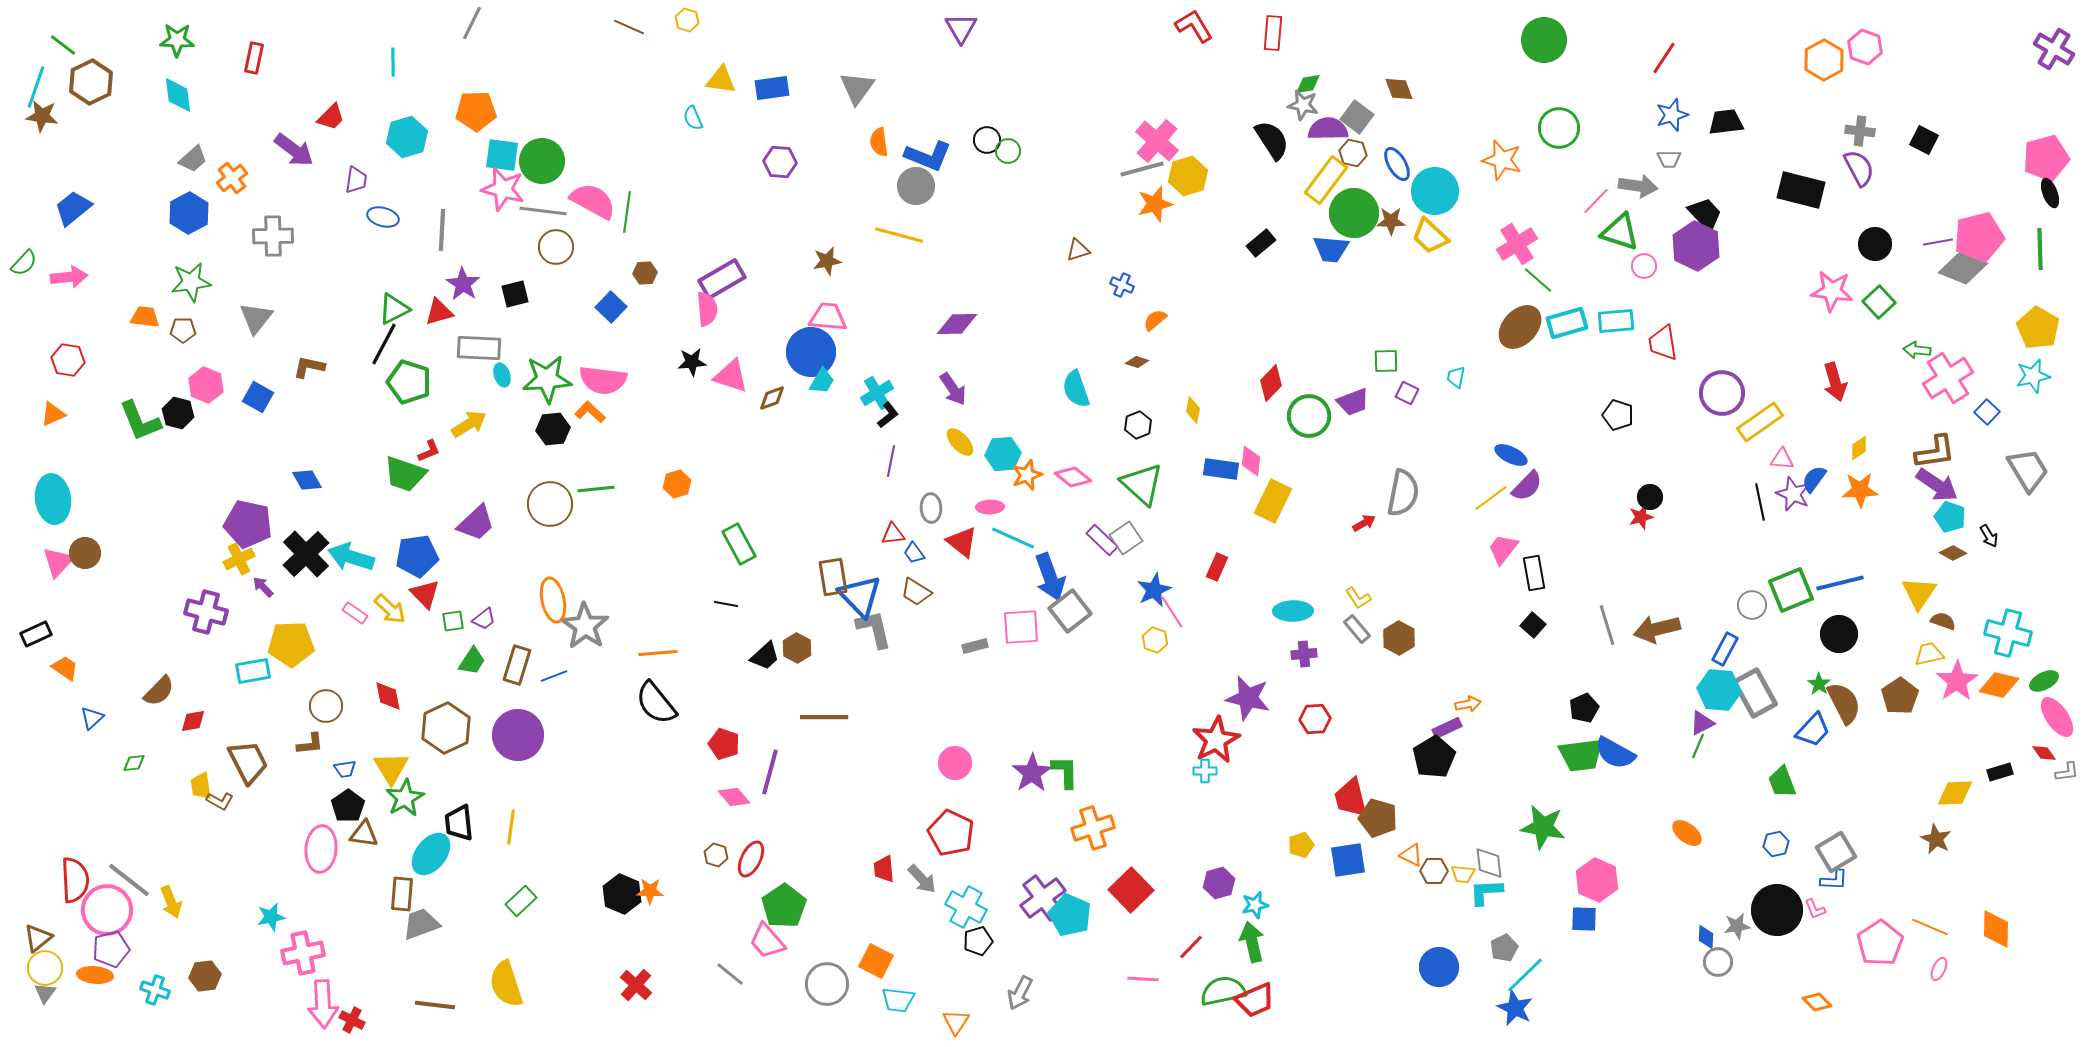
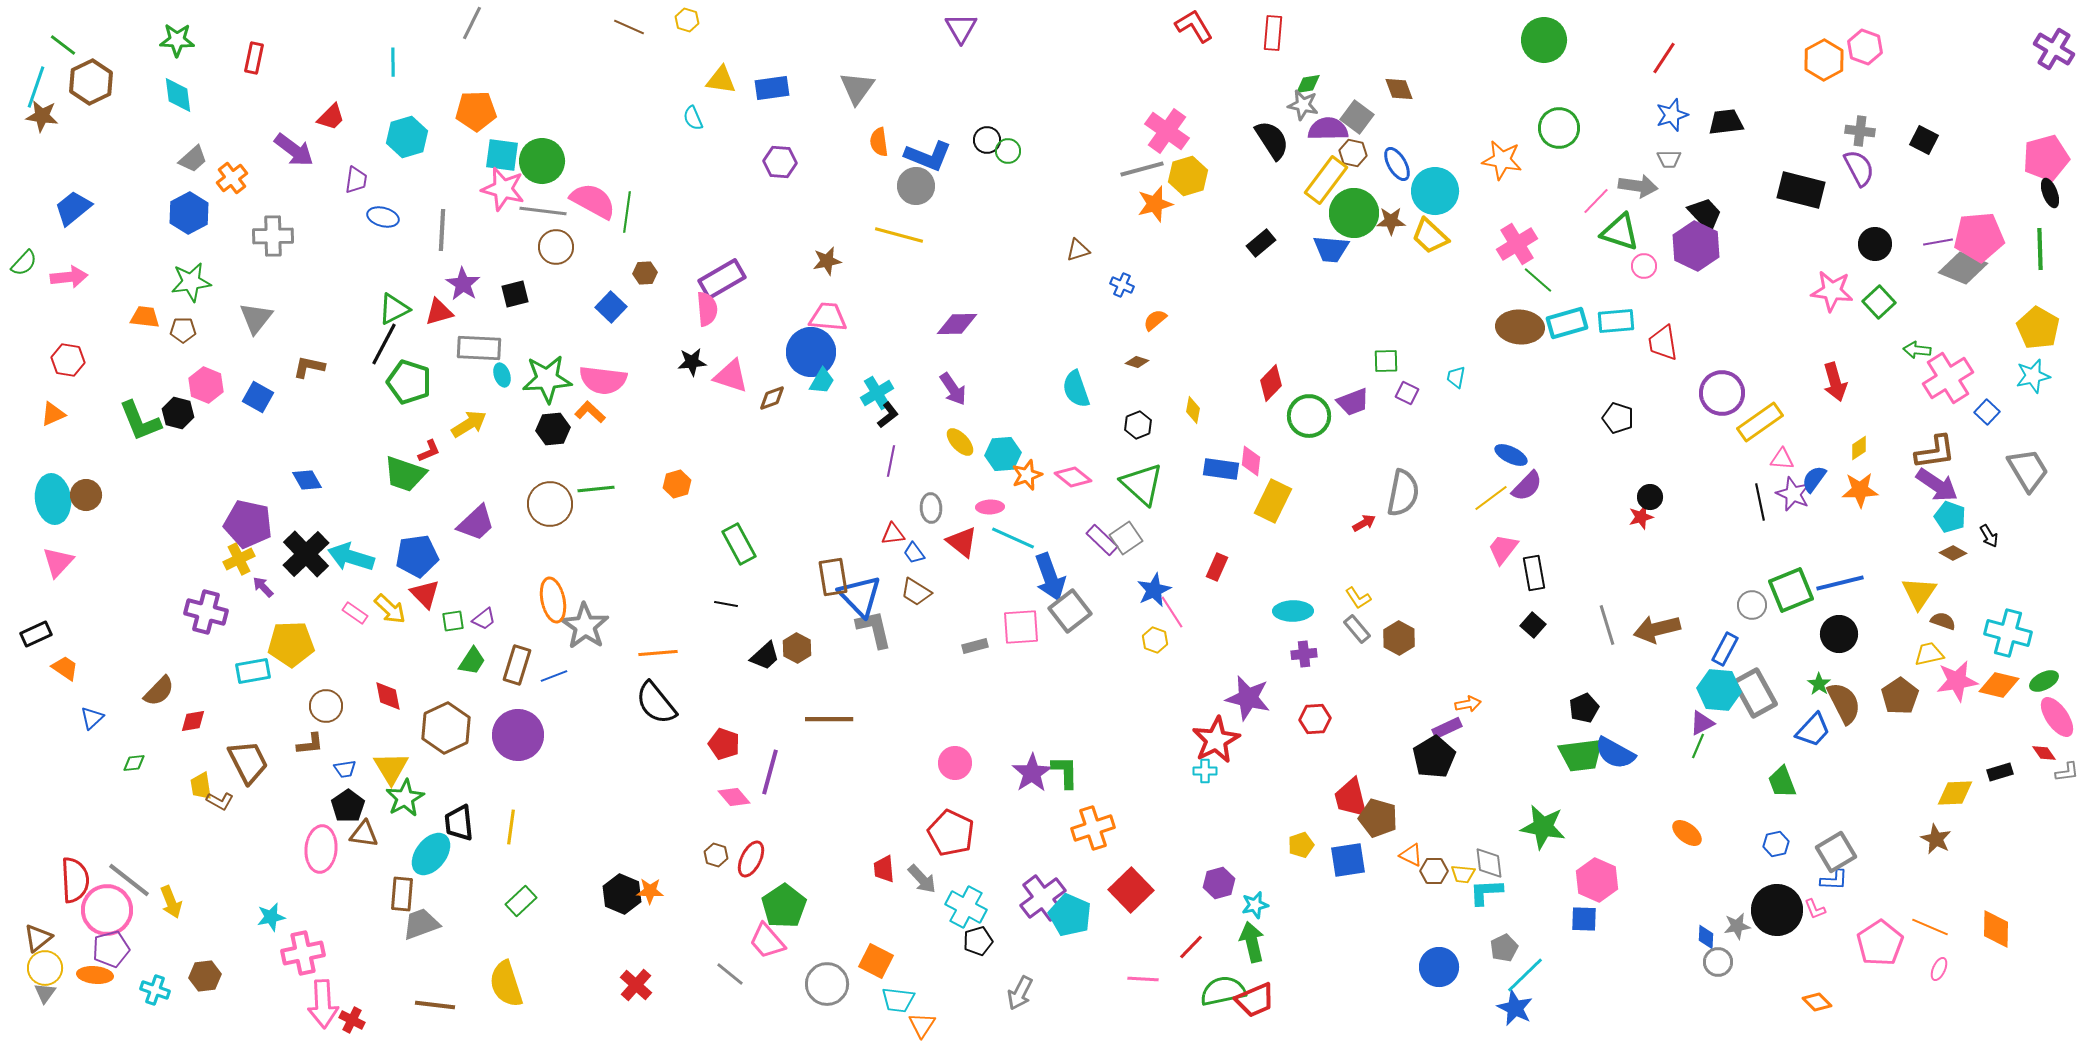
pink cross at (1157, 141): moved 10 px right, 10 px up; rotated 6 degrees counterclockwise
orange star at (1502, 160): rotated 6 degrees counterclockwise
pink pentagon at (1979, 237): rotated 9 degrees clockwise
brown ellipse at (1520, 327): rotated 51 degrees clockwise
black pentagon at (1618, 415): moved 3 px down
brown circle at (85, 553): moved 1 px right, 58 px up
pink star at (1957, 681): rotated 24 degrees clockwise
brown line at (824, 717): moved 5 px right, 2 px down
orange triangle at (956, 1022): moved 34 px left, 3 px down
